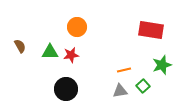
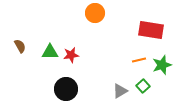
orange circle: moved 18 px right, 14 px up
orange line: moved 15 px right, 10 px up
gray triangle: rotated 21 degrees counterclockwise
